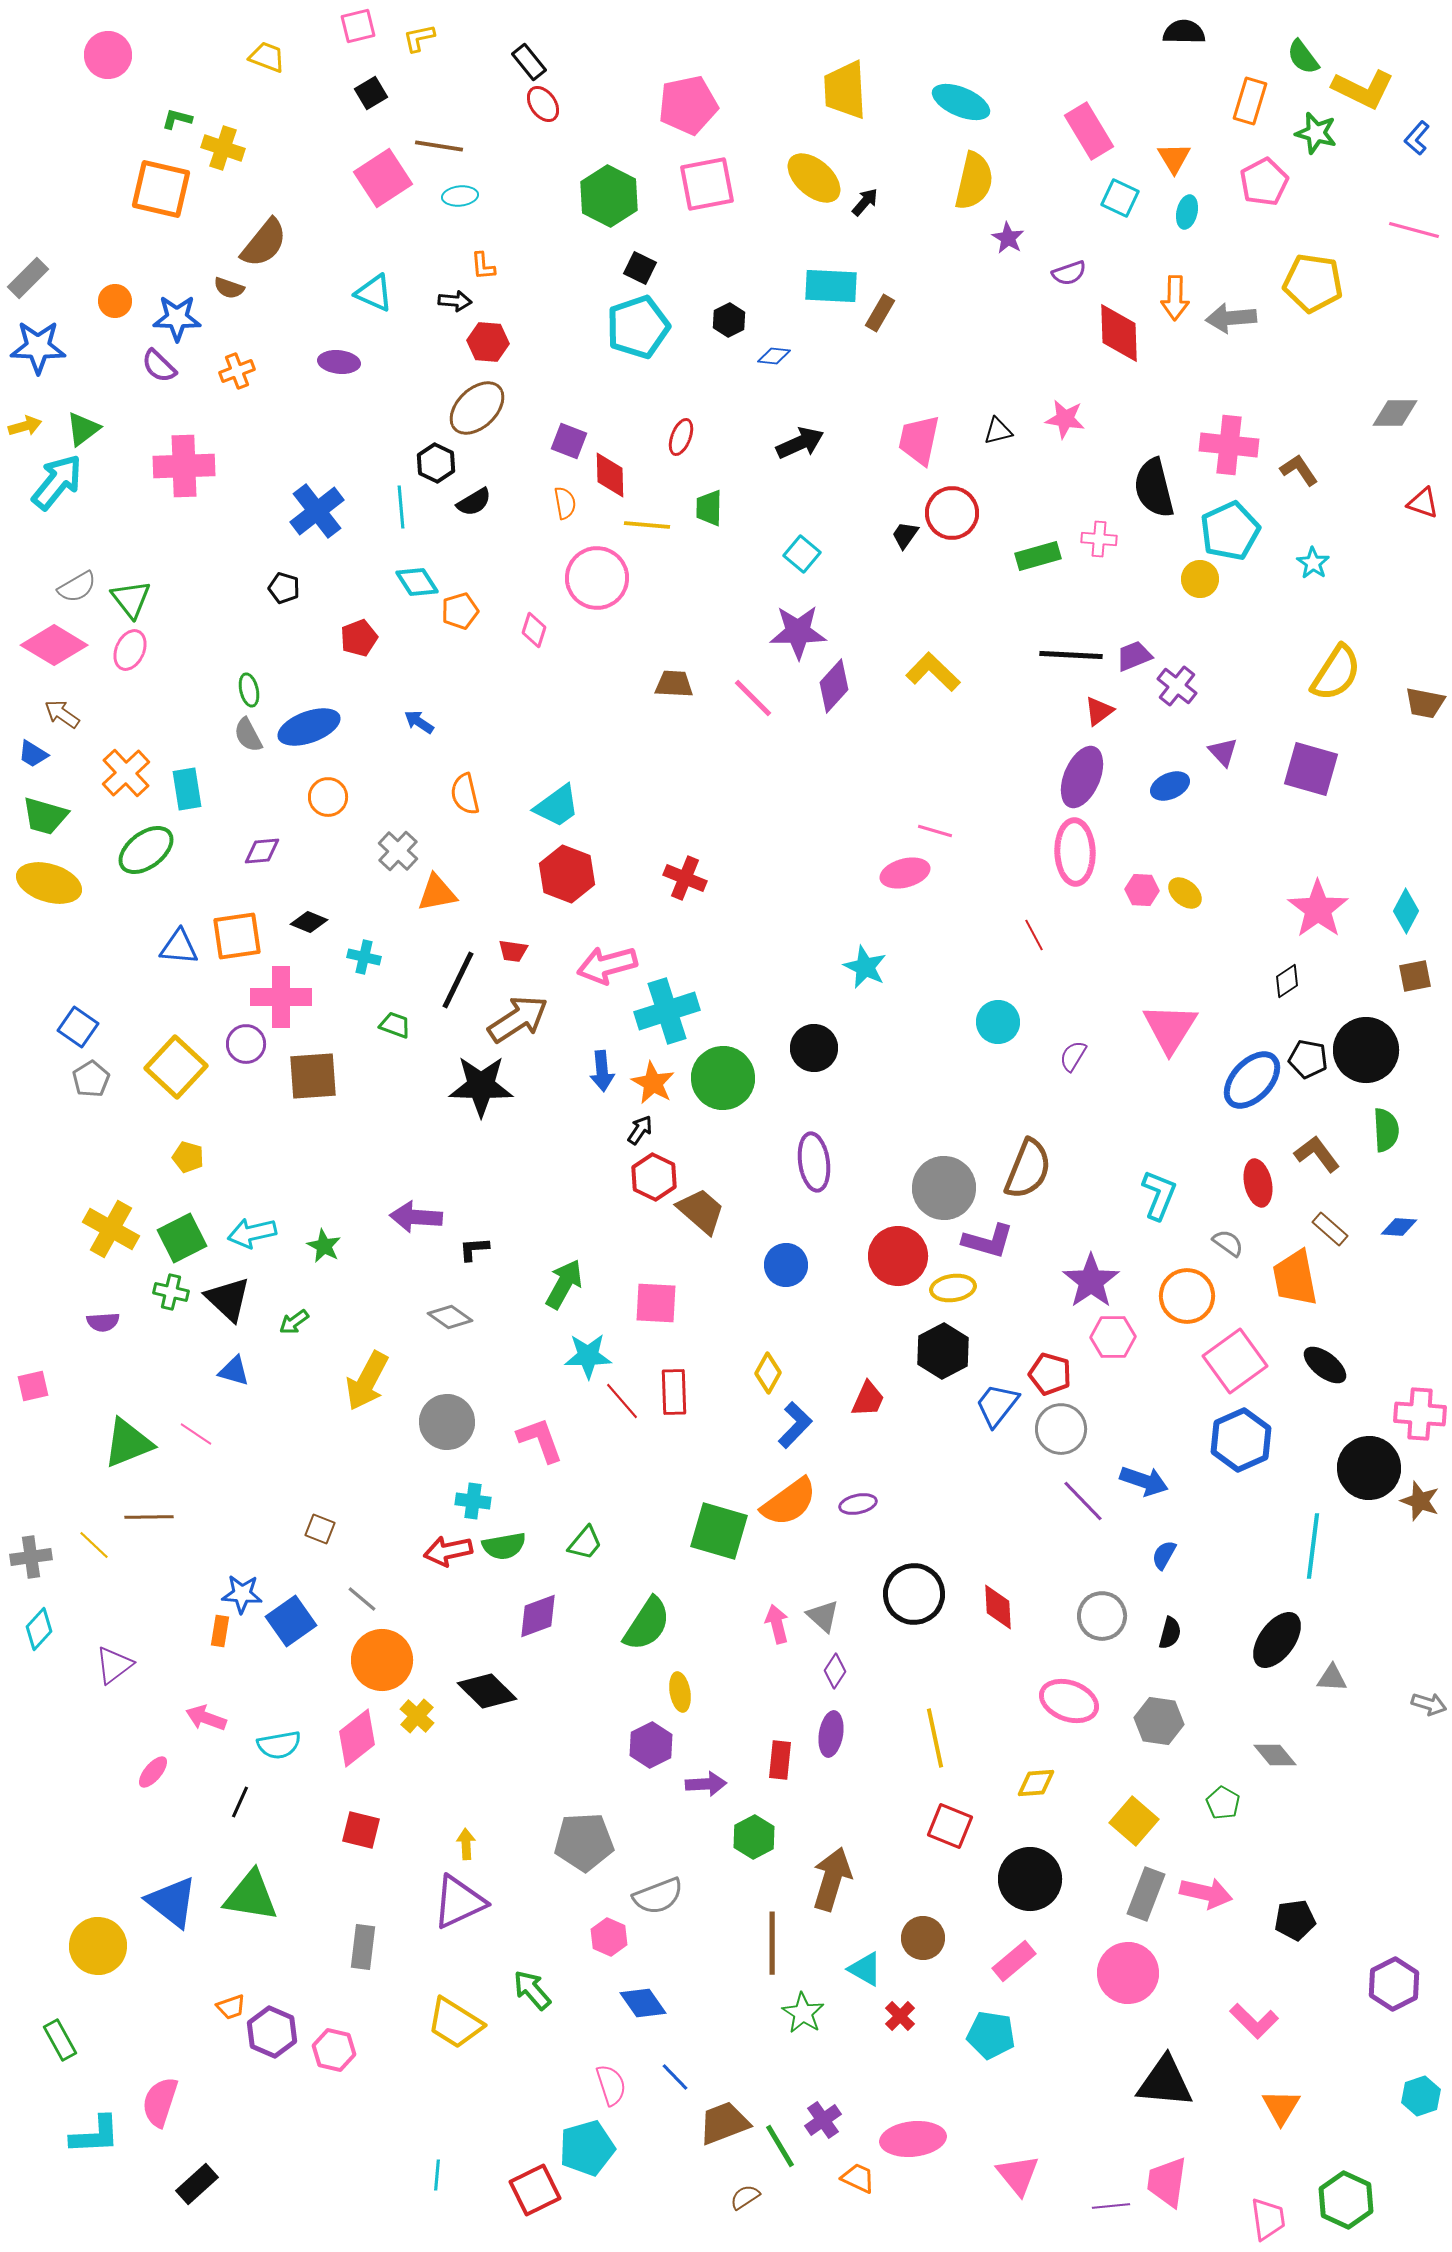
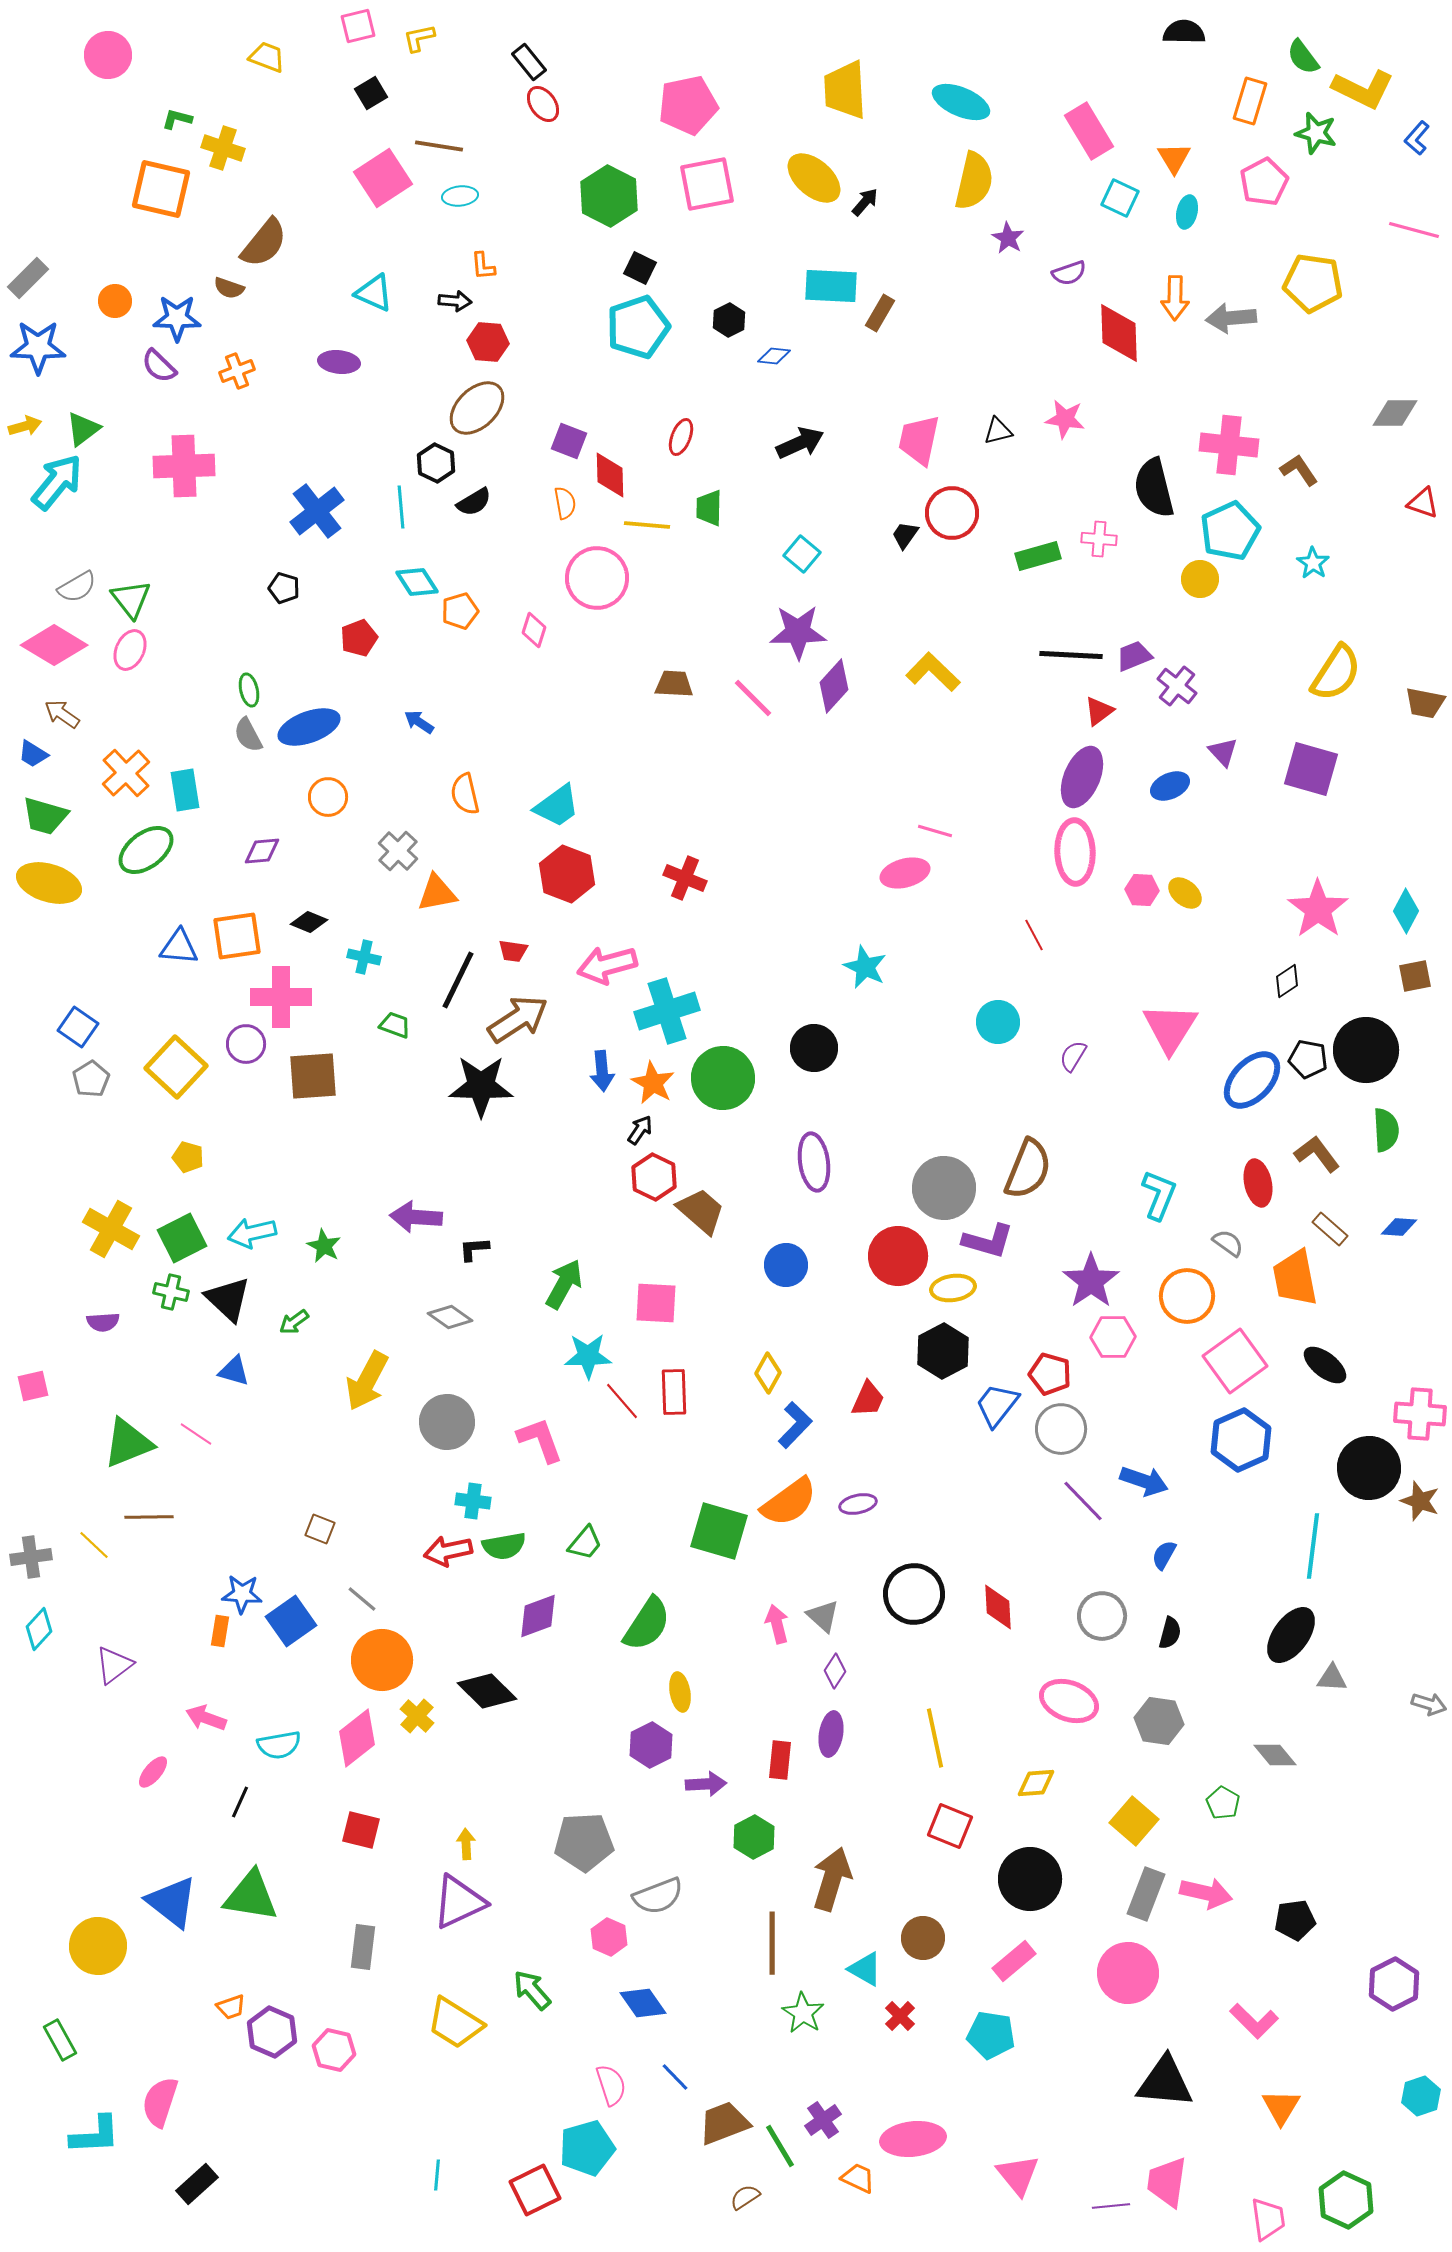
cyan rectangle at (187, 789): moved 2 px left, 1 px down
black ellipse at (1277, 1640): moved 14 px right, 5 px up
